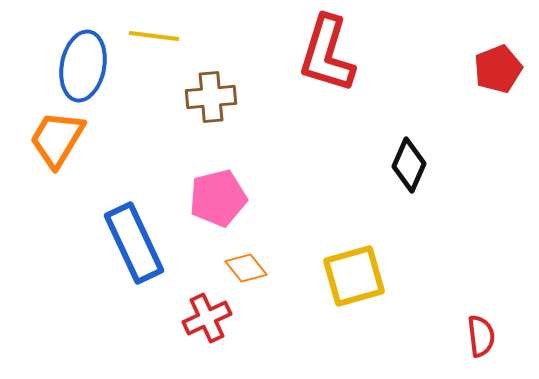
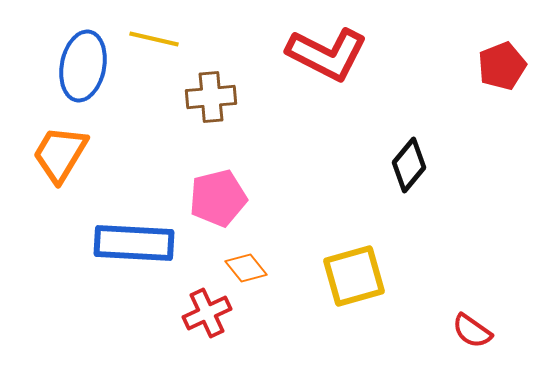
yellow line: moved 3 px down; rotated 6 degrees clockwise
red L-shape: rotated 80 degrees counterclockwise
red pentagon: moved 4 px right, 3 px up
orange trapezoid: moved 3 px right, 15 px down
black diamond: rotated 16 degrees clockwise
blue rectangle: rotated 62 degrees counterclockwise
red cross: moved 5 px up
red semicircle: moved 9 px left, 5 px up; rotated 132 degrees clockwise
